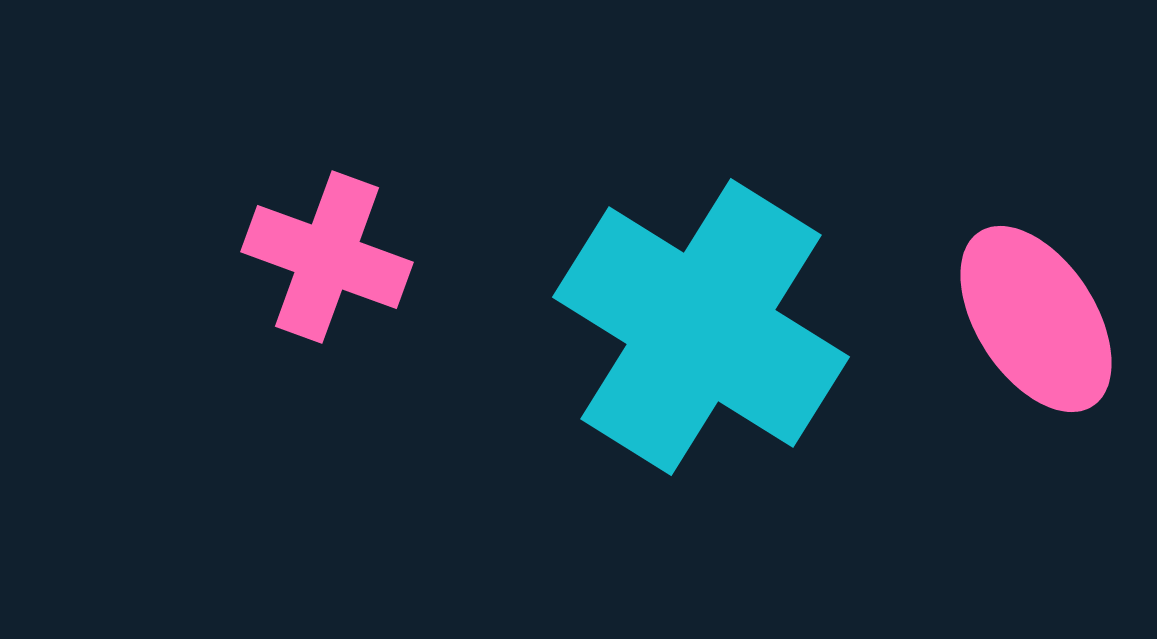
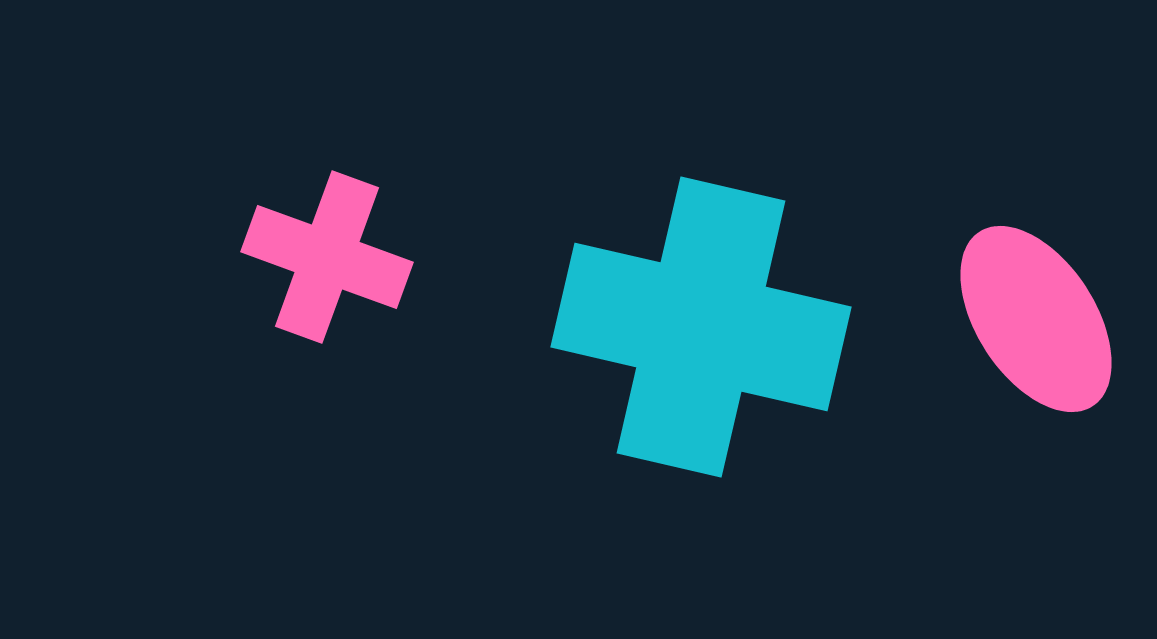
cyan cross: rotated 19 degrees counterclockwise
